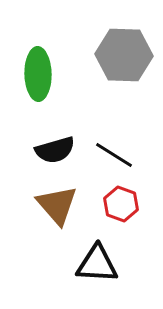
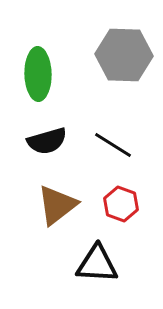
black semicircle: moved 8 px left, 9 px up
black line: moved 1 px left, 10 px up
brown triangle: rotated 33 degrees clockwise
